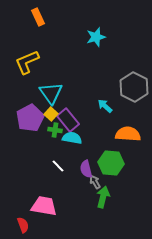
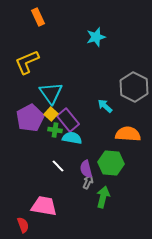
gray arrow: moved 7 px left; rotated 56 degrees clockwise
